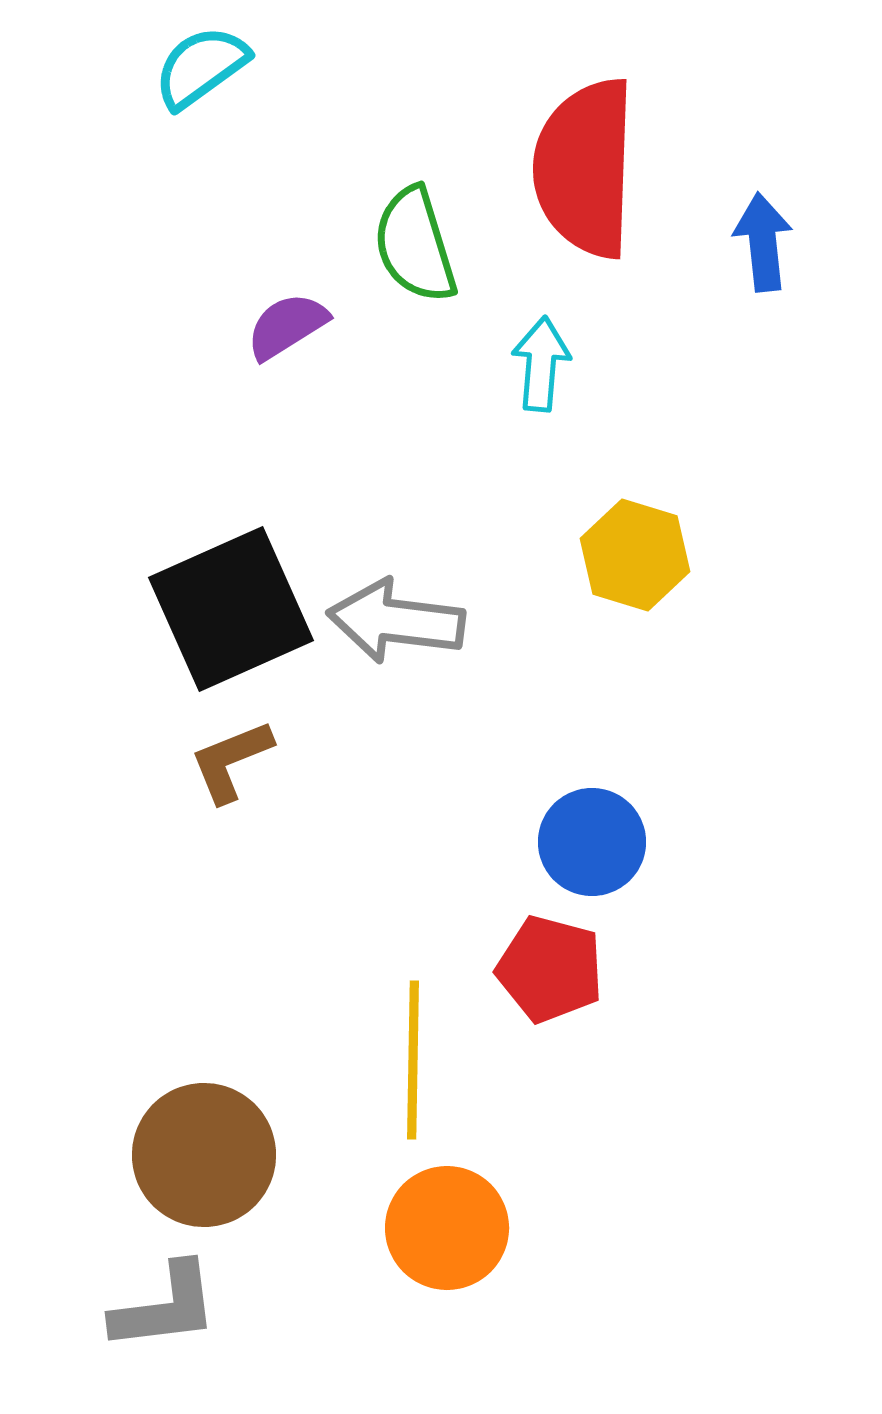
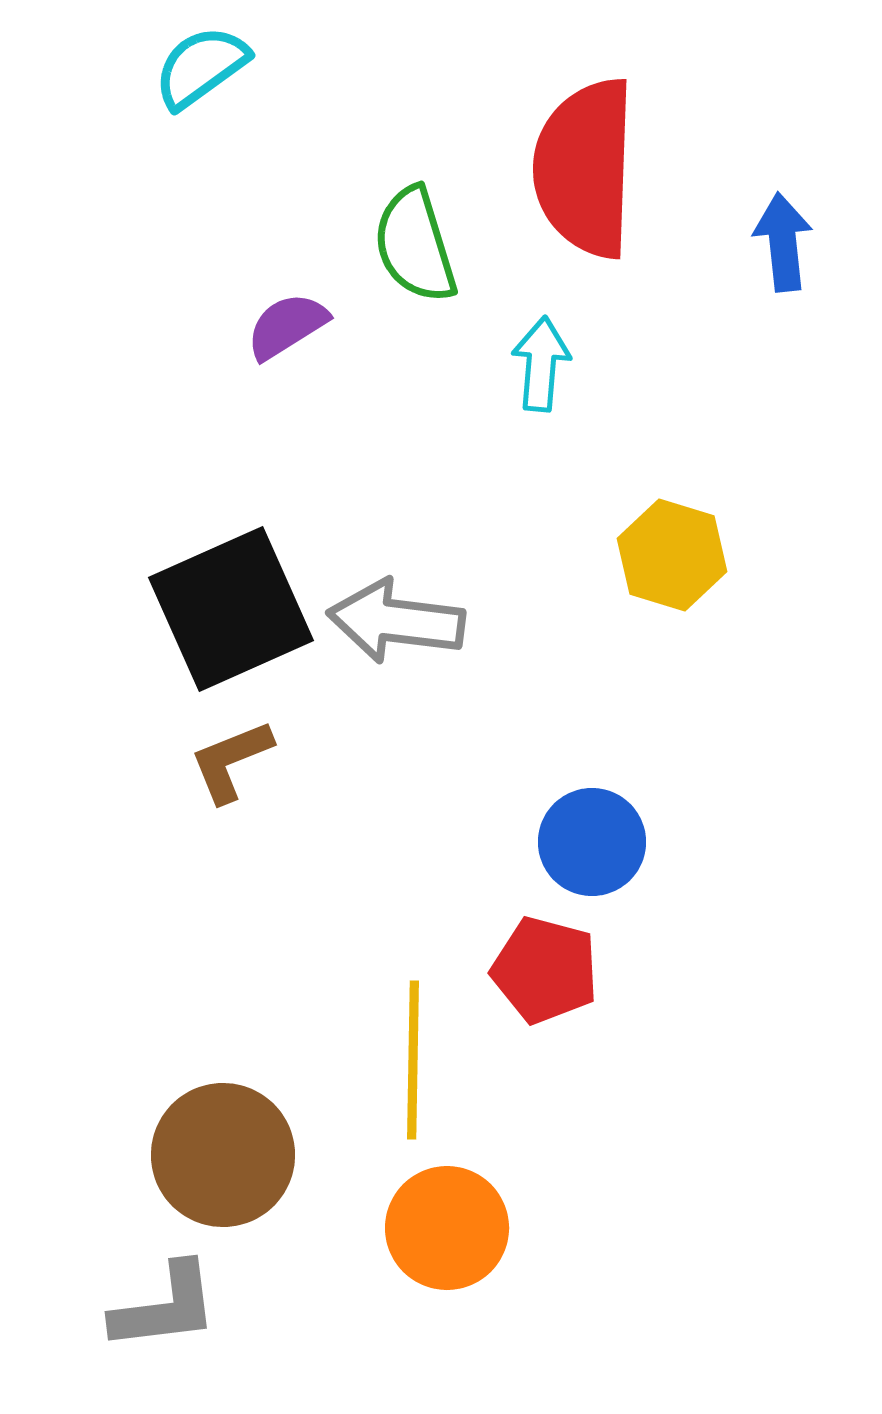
blue arrow: moved 20 px right
yellow hexagon: moved 37 px right
red pentagon: moved 5 px left, 1 px down
brown circle: moved 19 px right
